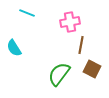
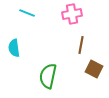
pink cross: moved 2 px right, 8 px up
cyan semicircle: rotated 24 degrees clockwise
brown square: moved 2 px right
green semicircle: moved 11 px left, 2 px down; rotated 25 degrees counterclockwise
